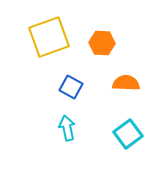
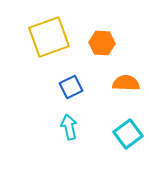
blue square: rotated 35 degrees clockwise
cyan arrow: moved 2 px right, 1 px up
